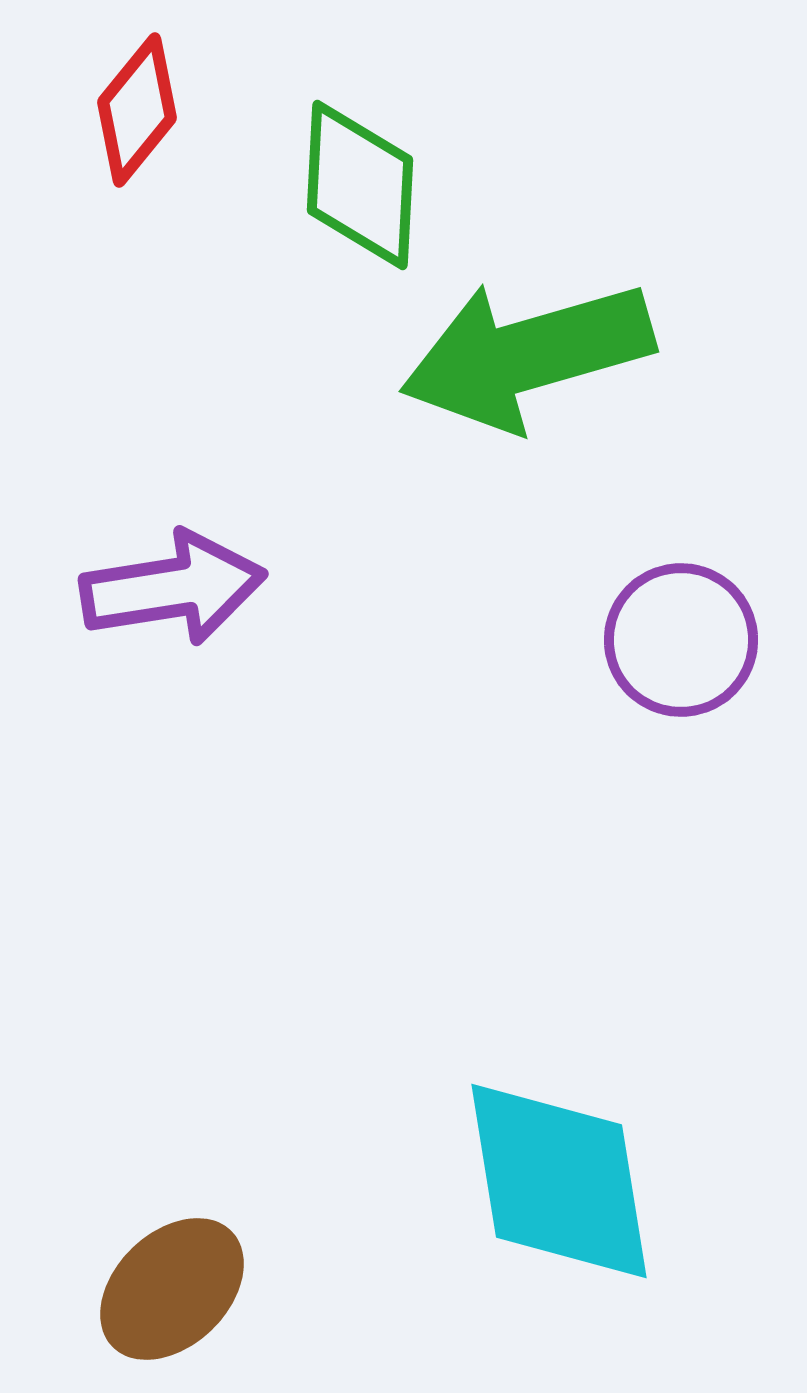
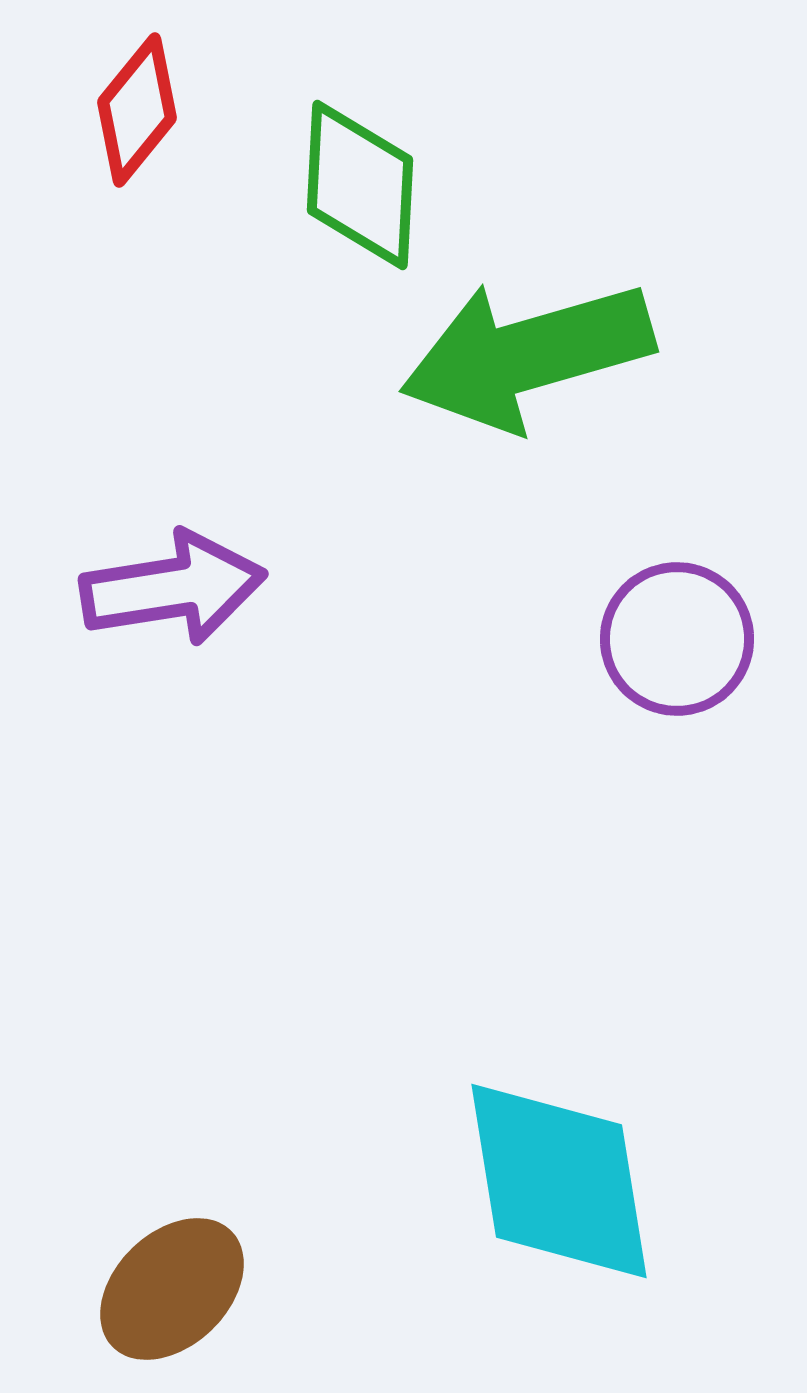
purple circle: moved 4 px left, 1 px up
